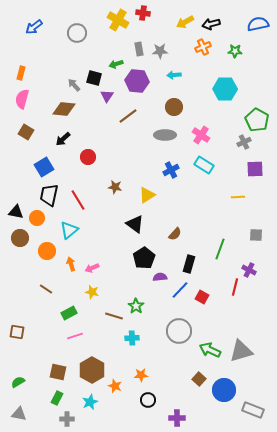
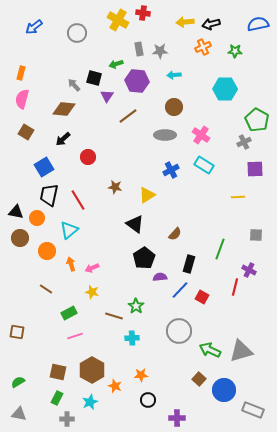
yellow arrow at (185, 22): rotated 24 degrees clockwise
